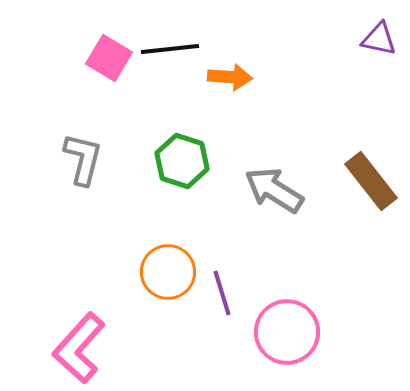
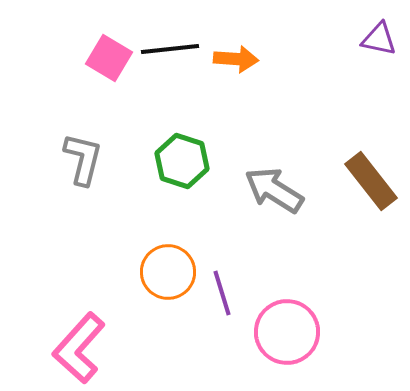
orange arrow: moved 6 px right, 18 px up
